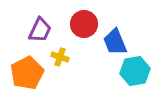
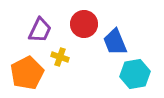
cyan hexagon: moved 3 px down
